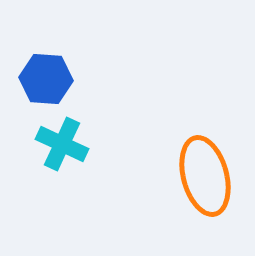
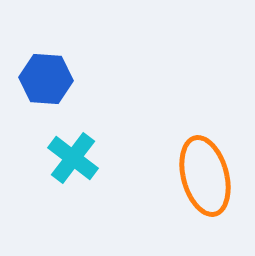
cyan cross: moved 11 px right, 14 px down; rotated 12 degrees clockwise
